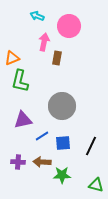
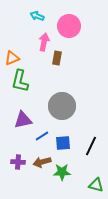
brown arrow: rotated 18 degrees counterclockwise
green star: moved 3 px up
